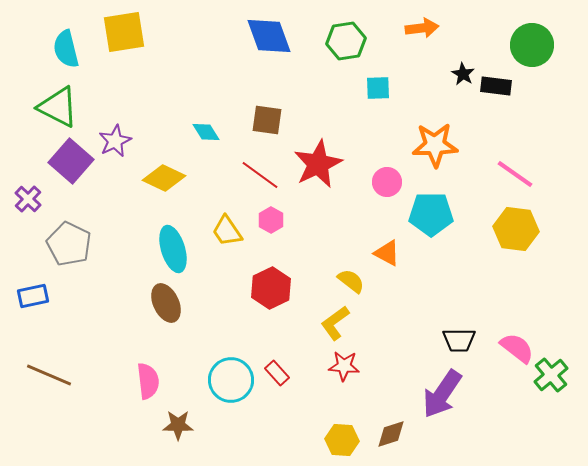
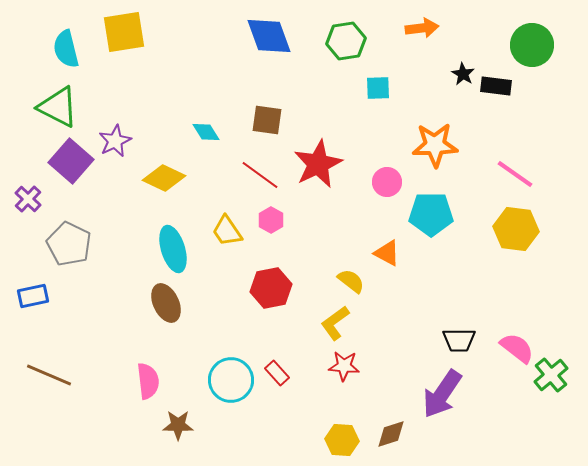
red hexagon at (271, 288): rotated 15 degrees clockwise
